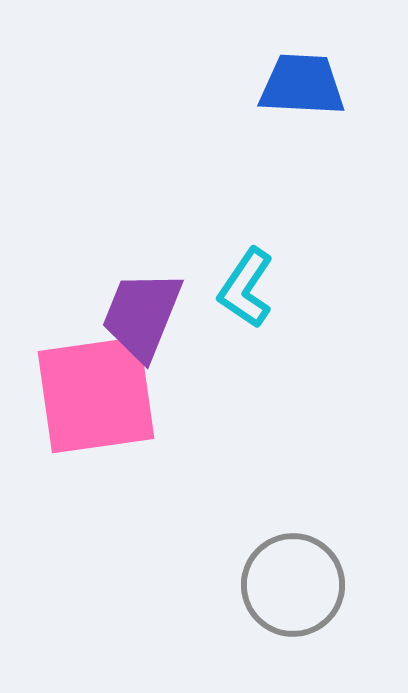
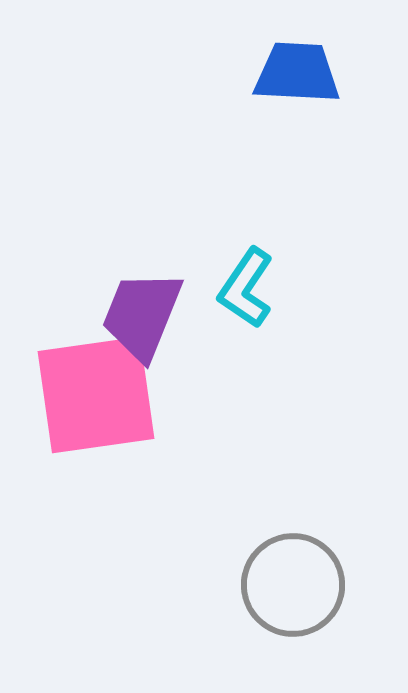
blue trapezoid: moved 5 px left, 12 px up
